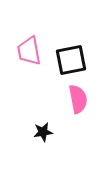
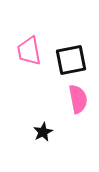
black star: rotated 18 degrees counterclockwise
